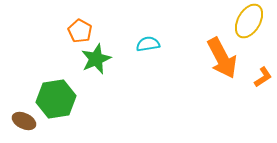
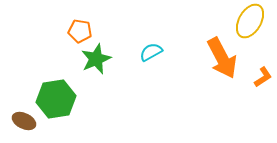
yellow ellipse: moved 1 px right
orange pentagon: rotated 20 degrees counterclockwise
cyan semicircle: moved 3 px right, 8 px down; rotated 20 degrees counterclockwise
